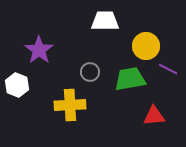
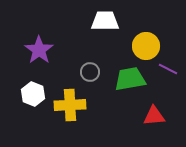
white hexagon: moved 16 px right, 9 px down
